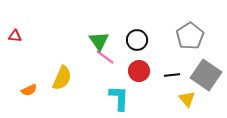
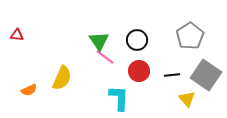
red triangle: moved 2 px right, 1 px up
